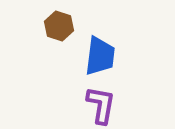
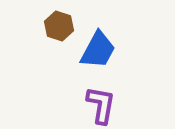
blue trapezoid: moved 2 px left, 6 px up; rotated 21 degrees clockwise
